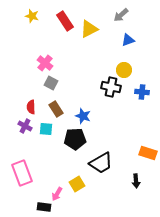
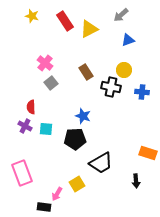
gray square: rotated 24 degrees clockwise
brown rectangle: moved 30 px right, 37 px up
